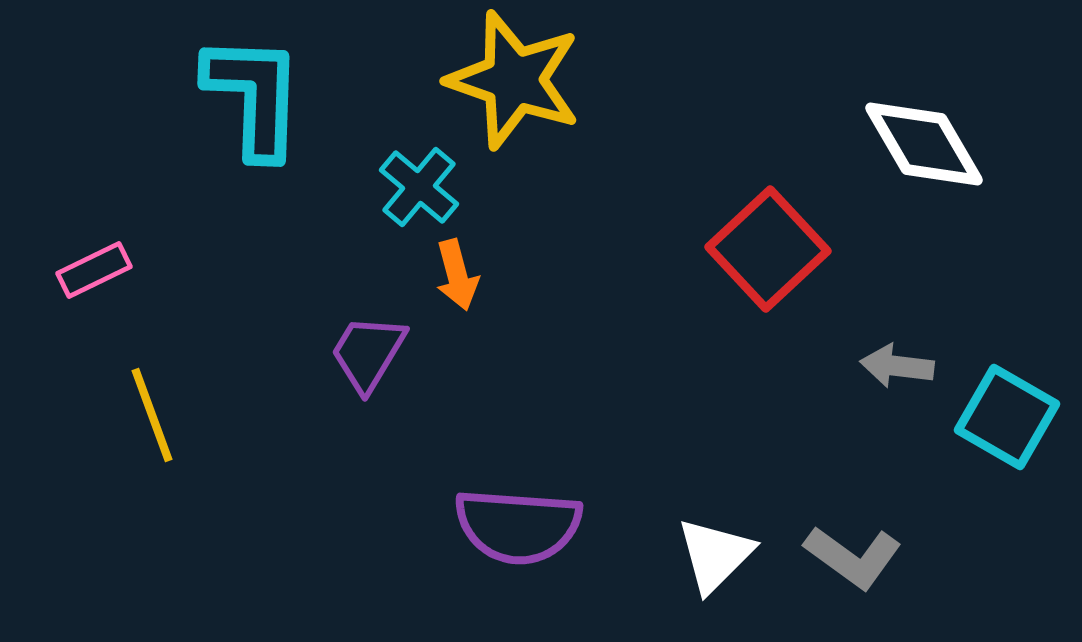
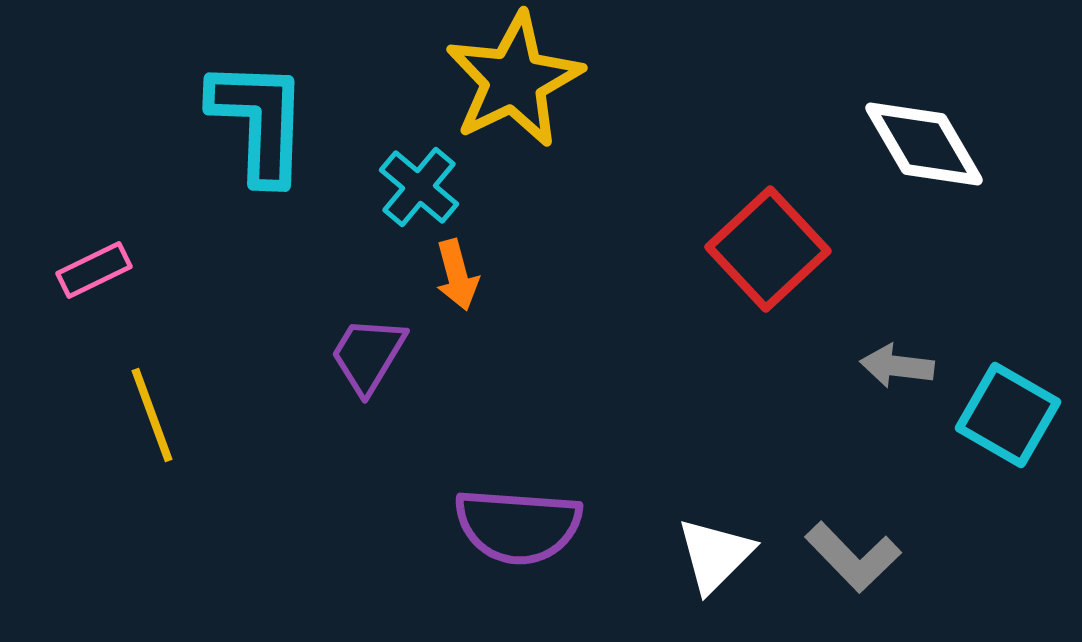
yellow star: rotated 27 degrees clockwise
cyan L-shape: moved 5 px right, 25 px down
purple trapezoid: moved 2 px down
cyan square: moved 1 px right, 2 px up
gray L-shape: rotated 10 degrees clockwise
